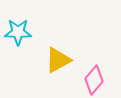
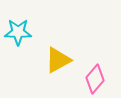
pink diamond: moved 1 px right, 1 px up
